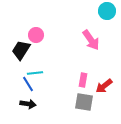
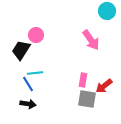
gray square: moved 3 px right, 3 px up
